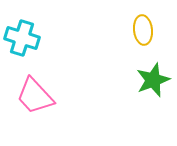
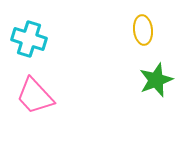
cyan cross: moved 7 px right, 1 px down
green star: moved 3 px right
